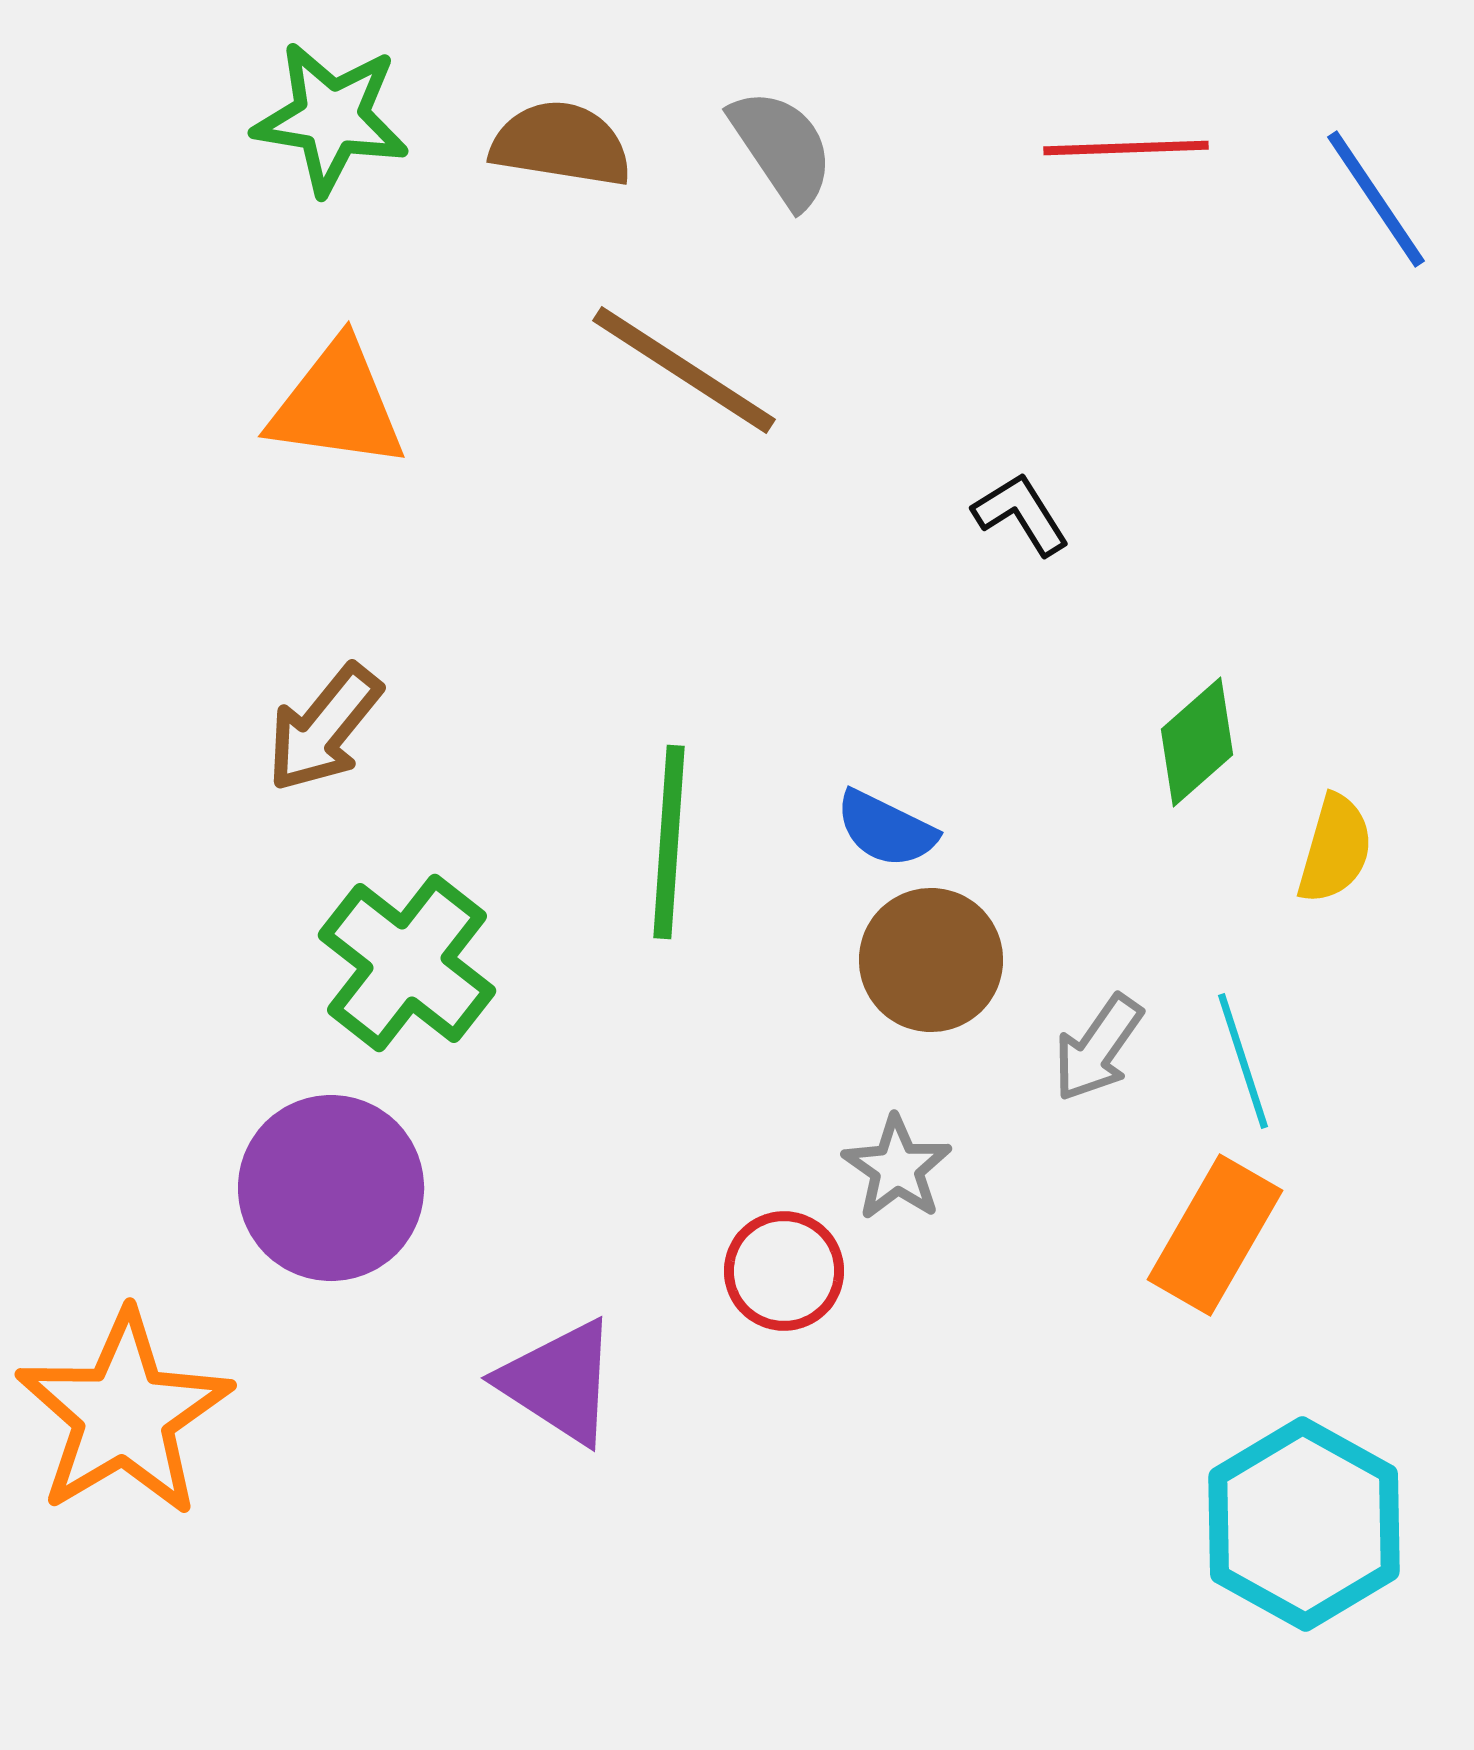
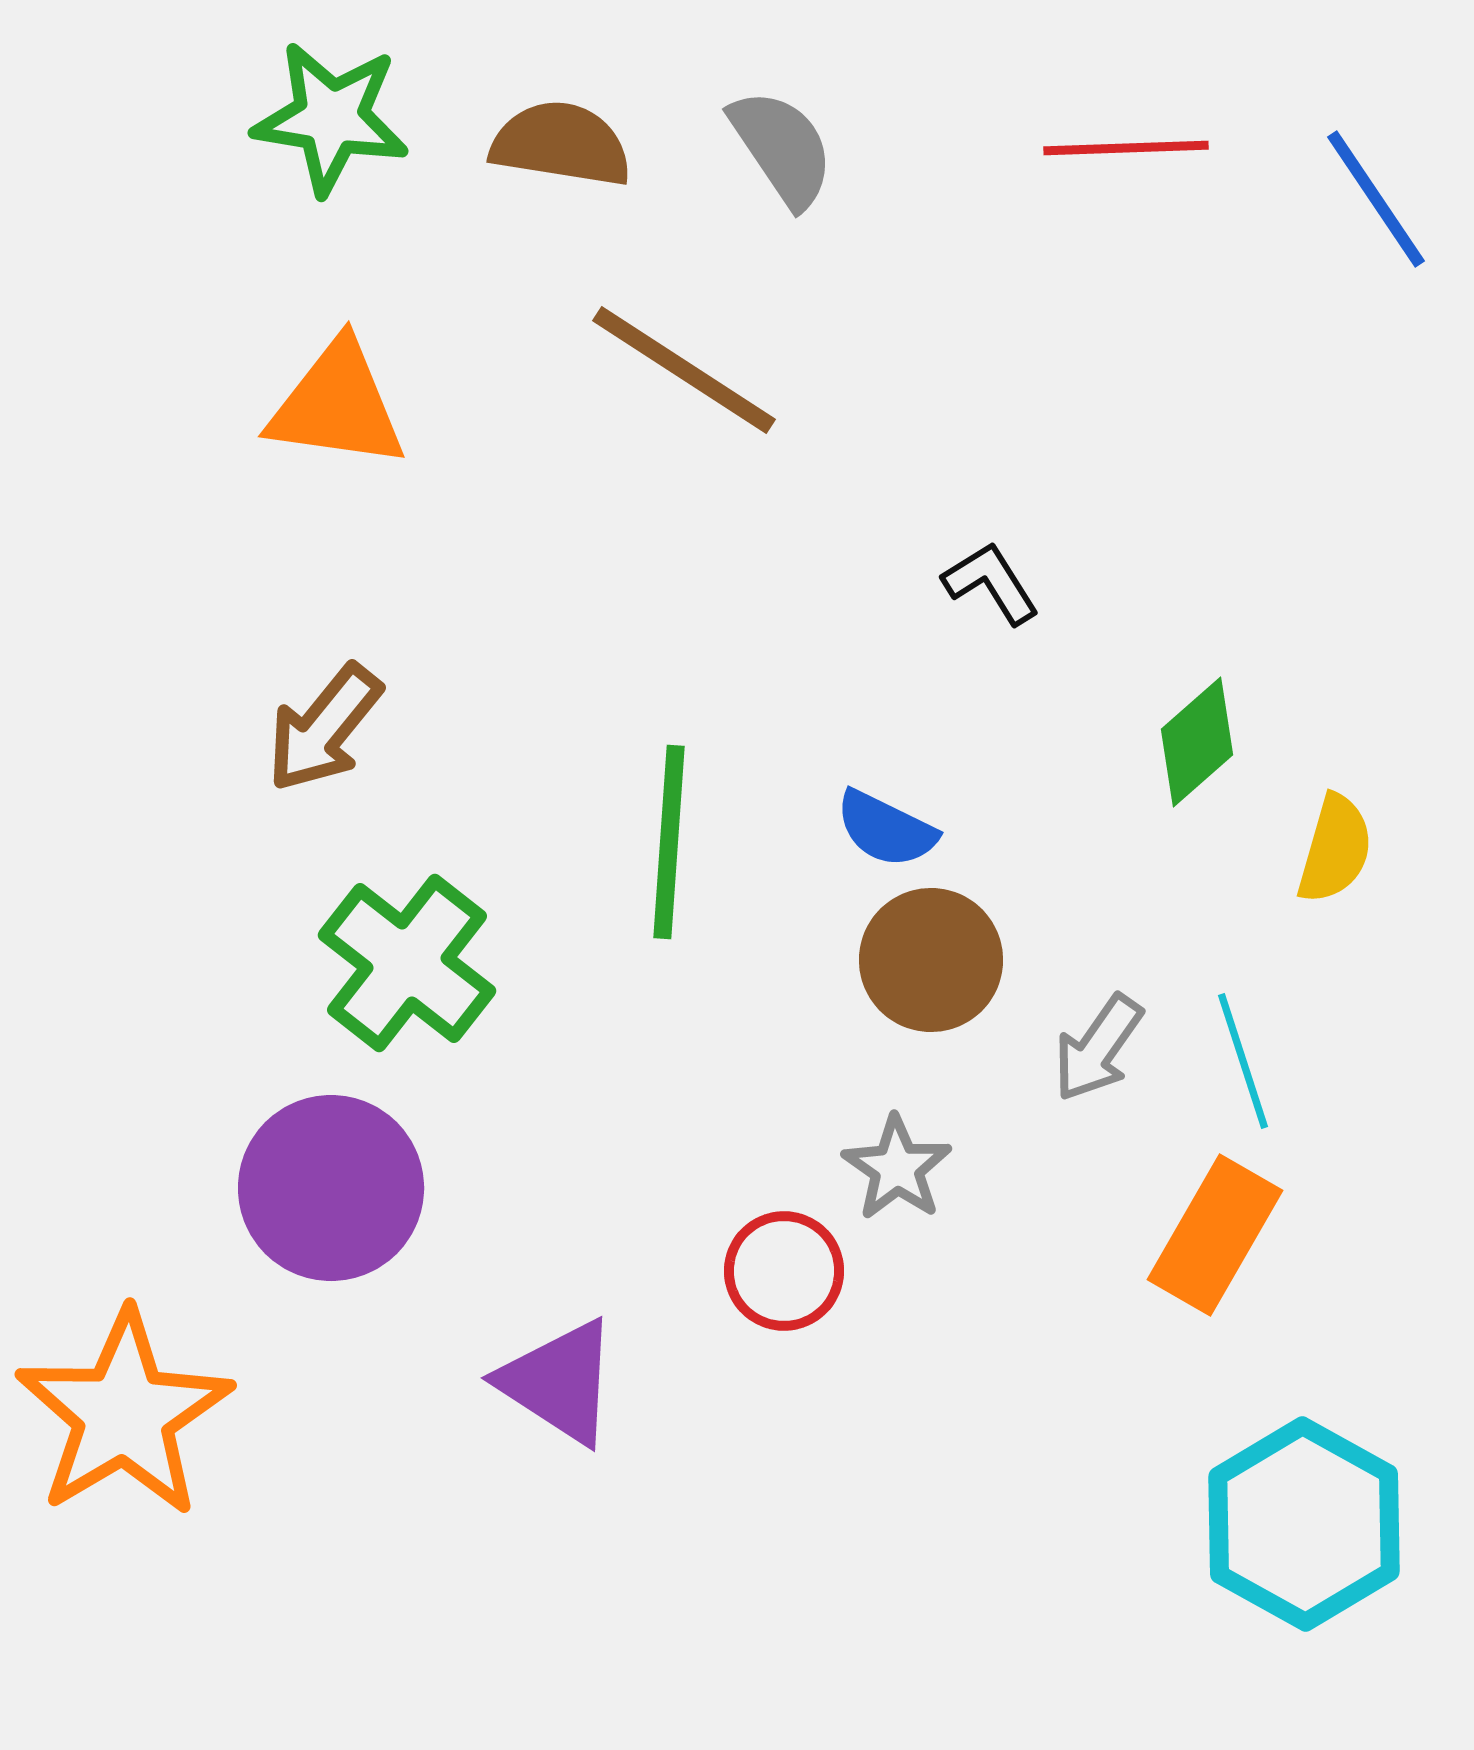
black L-shape: moved 30 px left, 69 px down
